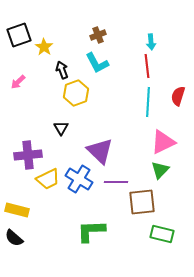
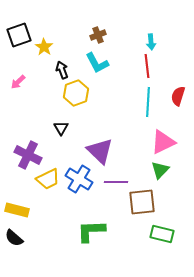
purple cross: rotated 32 degrees clockwise
